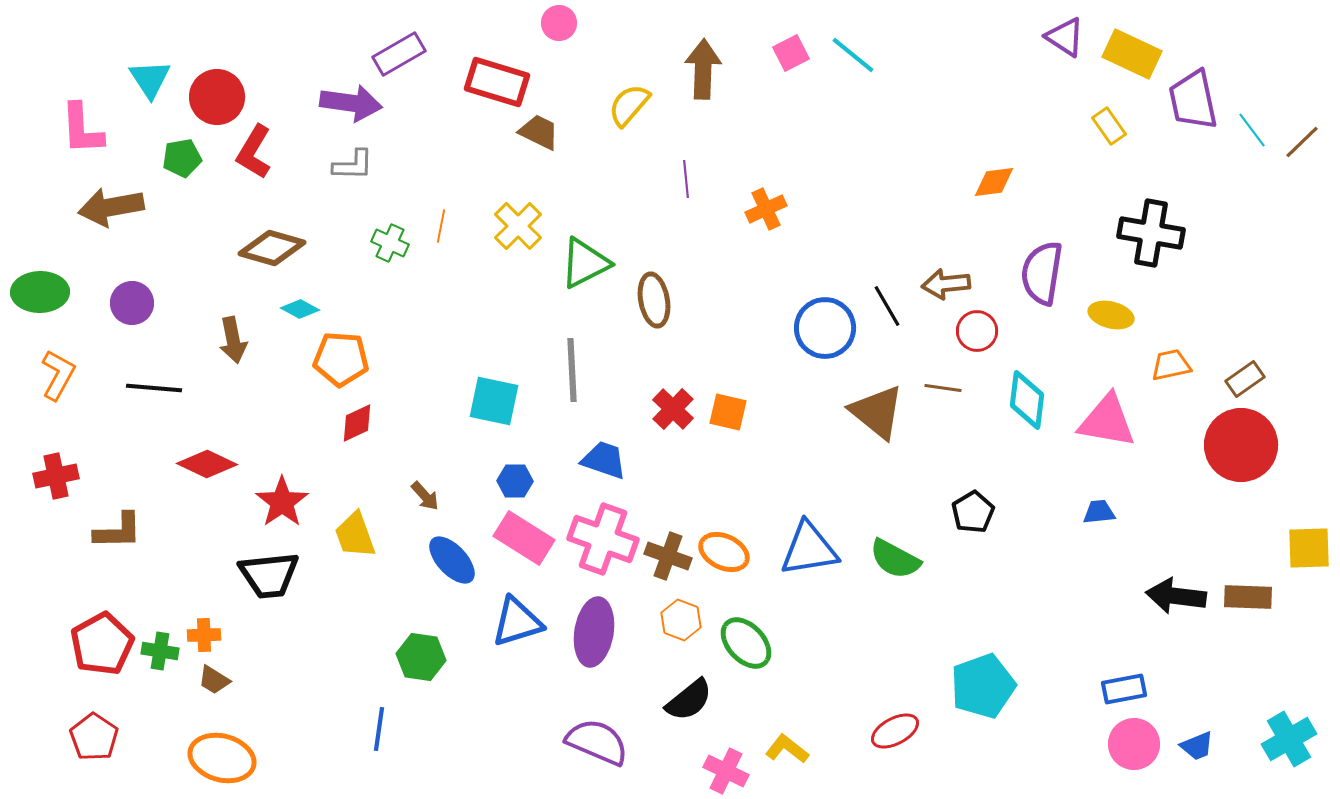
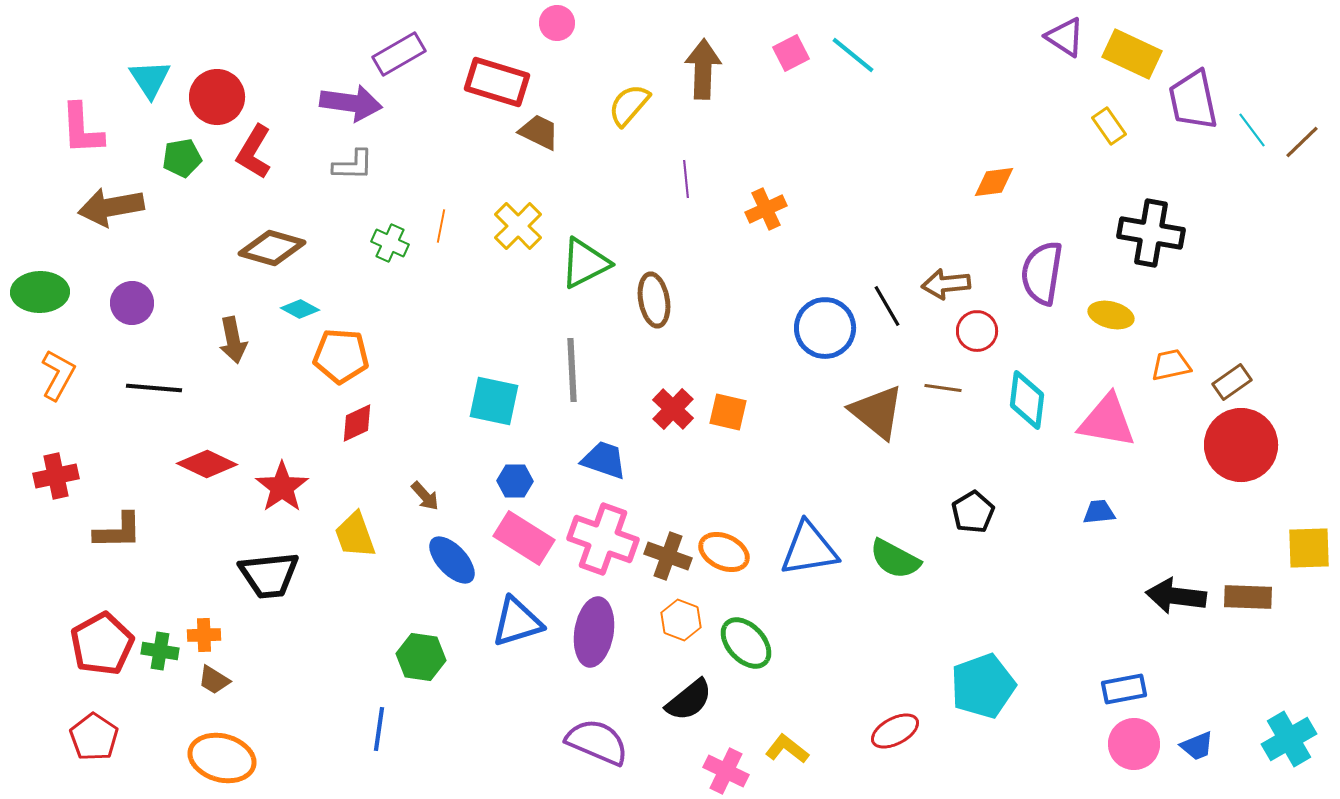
pink circle at (559, 23): moved 2 px left
orange pentagon at (341, 359): moved 3 px up
brown rectangle at (1245, 379): moved 13 px left, 3 px down
red star at (282, 502): moved 15 px up
